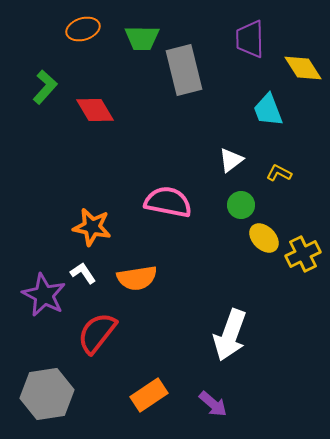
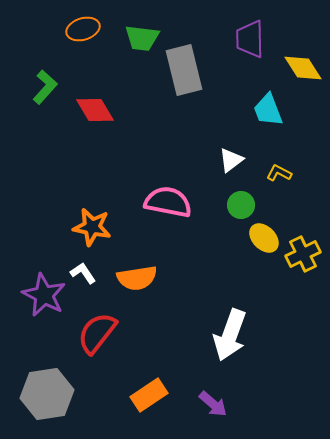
green trapezoid: rotated 6 degrees clockwise
